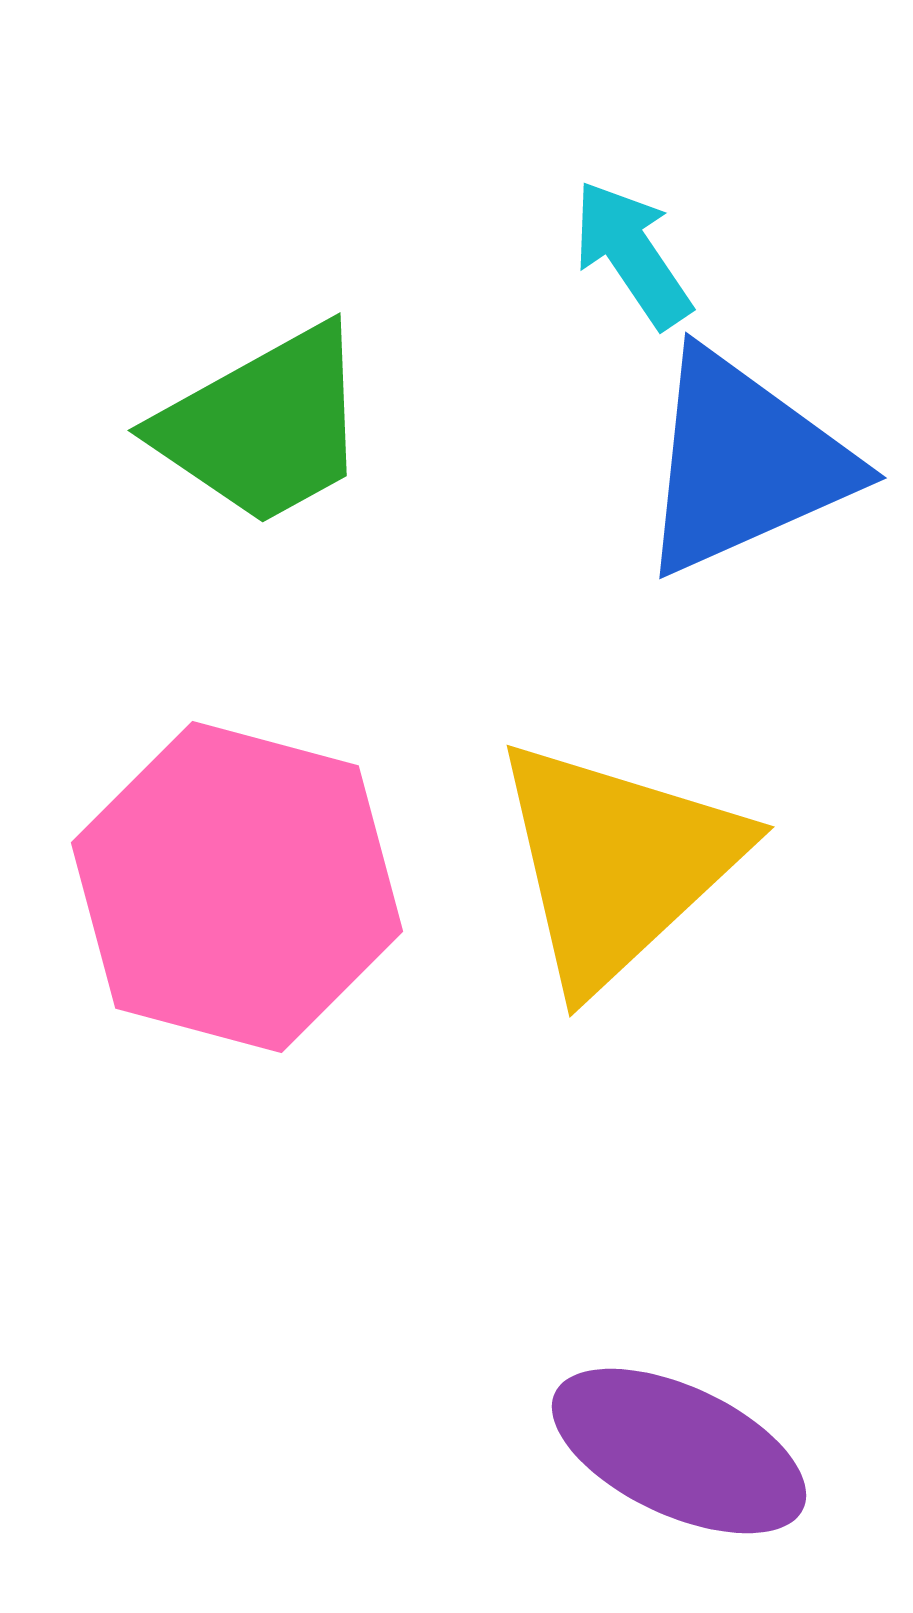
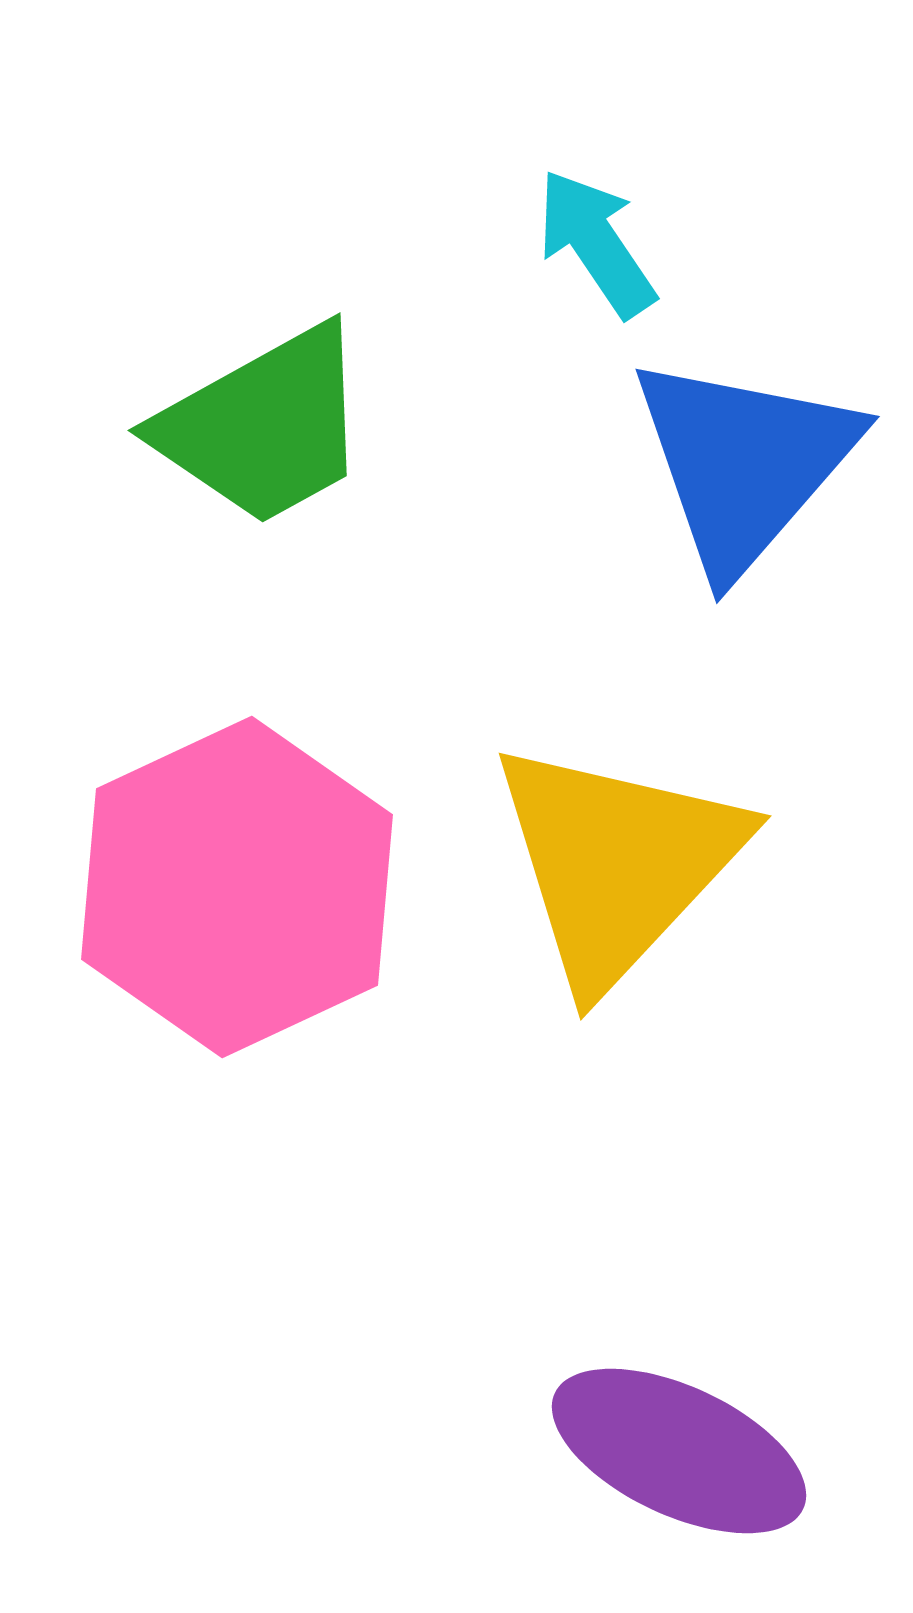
cyan arrow: moved 36 px left, 11 px up
blue triangle: rotated 25 degrees counterclockwise
yellow triangle: rotated 4 degrees counterclockwise
pink hexagon: rotated 20 degrees clockwise
